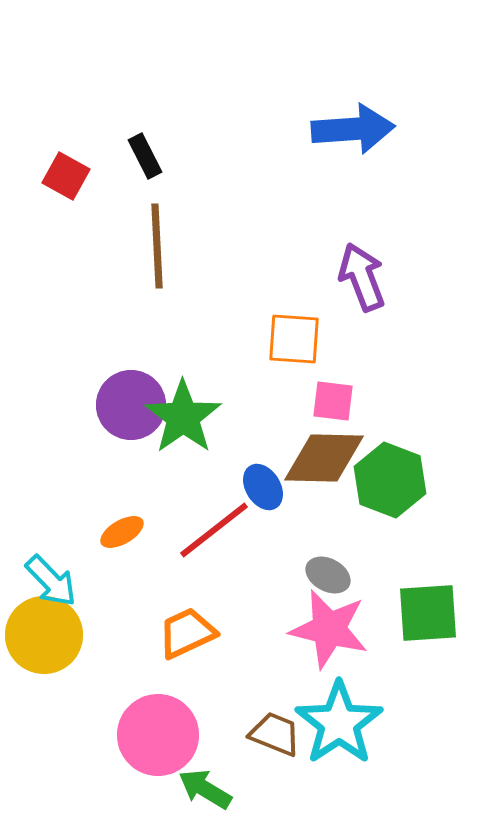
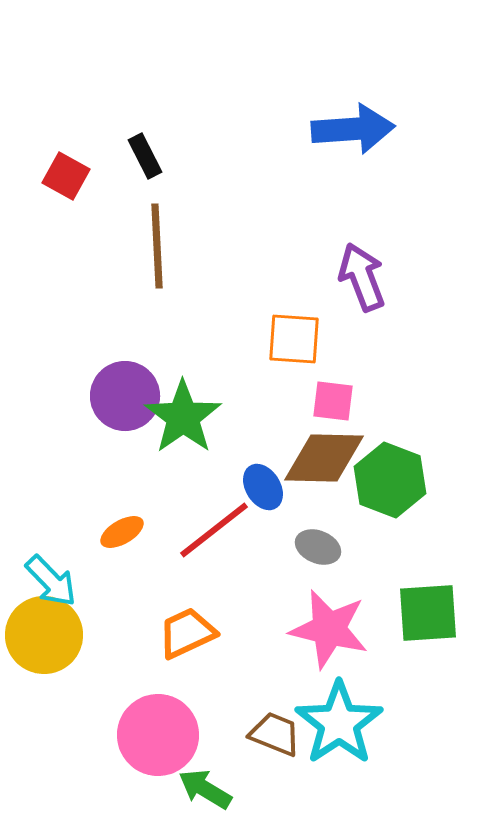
purple circle: moved 6 px left, 9 px up
gray ellipse: moved 10 px left, 28 px up; rotated 6 degrees counterclockwise
